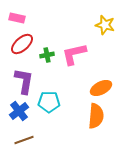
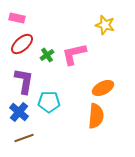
green cross: rotated 24 degrees counterclockwise
orange ellipse: moved 2 px right
blue cross: moved 1 px down; rotated 12 degrees counterclockwise
brown line: moved 2 px up
